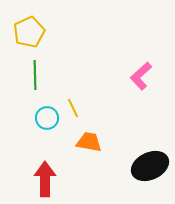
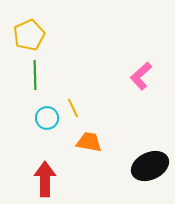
yellow pentagon: moved 3 px down
